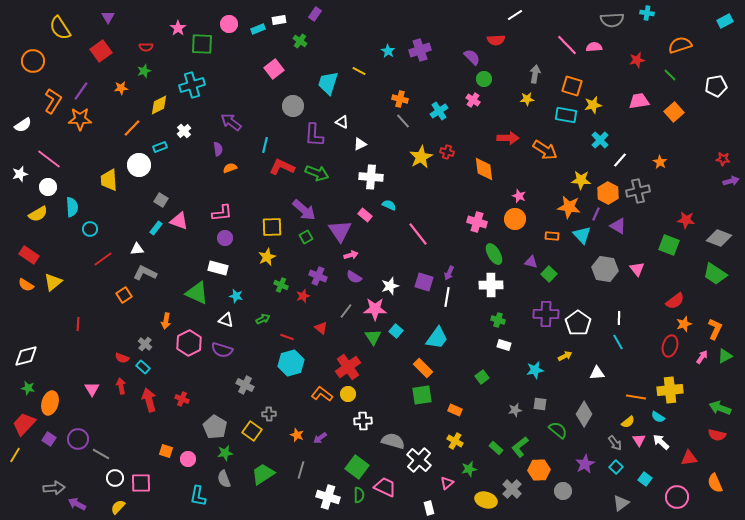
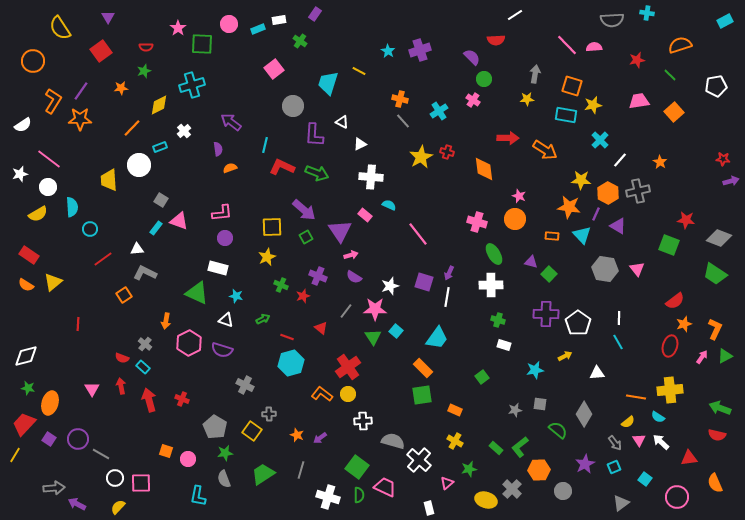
cyan square at (616, 467): moved 2 px left; rotated 24 degrees clockwise
